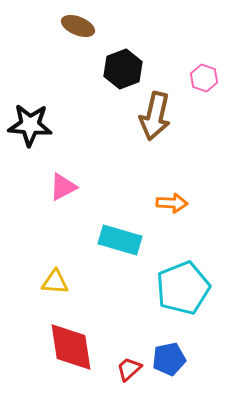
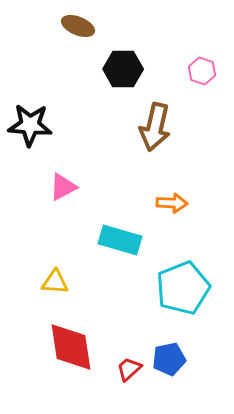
black hexagon: rotated 21 degrees clockwise
pink hexagon: moved 2 px left, 7 px up
brown arrow: moved 11 px down
